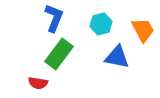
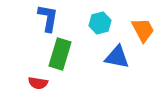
blue L-shape: moved 6 px left; rotated 12 degrees counterclockwise
cyan hexagon: moved 1 px left, 1 px up
green rectangle: moved 1 px right; rotated 20 degrees counterclockwise
